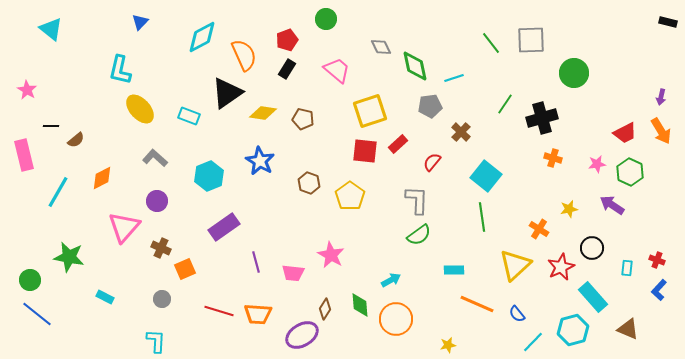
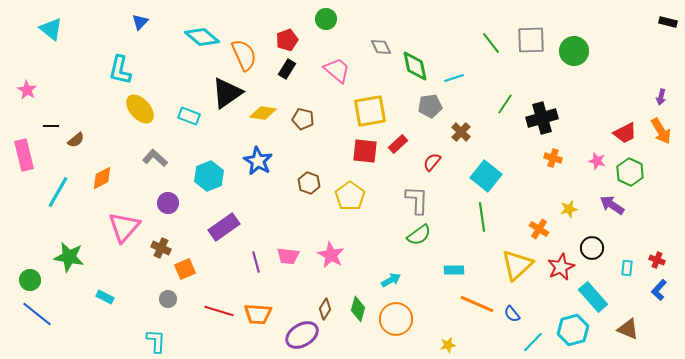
cyan diamond at (202, 37): rotated 68 degrees clockwise
green circle at (574, 73): moved 22 px up
yellow square at (370, 111): rotated 8 degrees clockwise
blue star at (260, 161): moved 2 px left
pink star at (597, 164): moved 3 px up; rotated 24 degrees clockwise
purple circle at (157, 201): moved 11 px right, 2 px down
yellow triangle at (515, 265): moved 2 px right
pink trapezoid at (293, 273): moved 5 px left, 17 px up
gray circle at (162, 299): moved 6 px right
green diamond at (360, 305): moved 2 px left, 4 px down; rotated 20 degrees clockwise
blue semicircle at (517, 314): moved 5 px left
